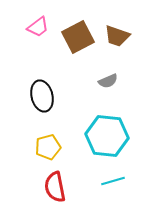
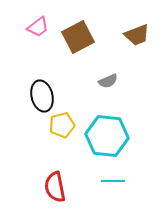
brown trapezoid: moved 20 px right, 1 px up; rotated 40 degrees counterclockwise
yellow pentagon: moved 14 px right, 22 px up
cyan line: rotated 15 degrees clockwise
